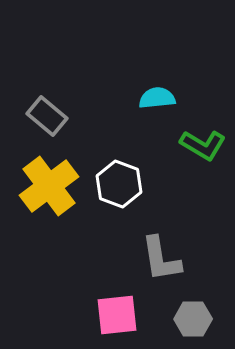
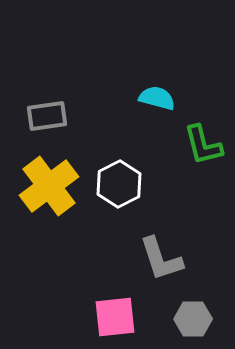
cyan semicircle: rotated 21 degrees clockwise
gray rectangle: rotated 48 degrees counterclockwise
green L-shape: rotated 45 degrees clockwise
white hexagon: rotated 12 degrees clockwise
gray L-shape: rotated 9 degrees counterclockwise
pink square: moved 2 px left, 2 px down
